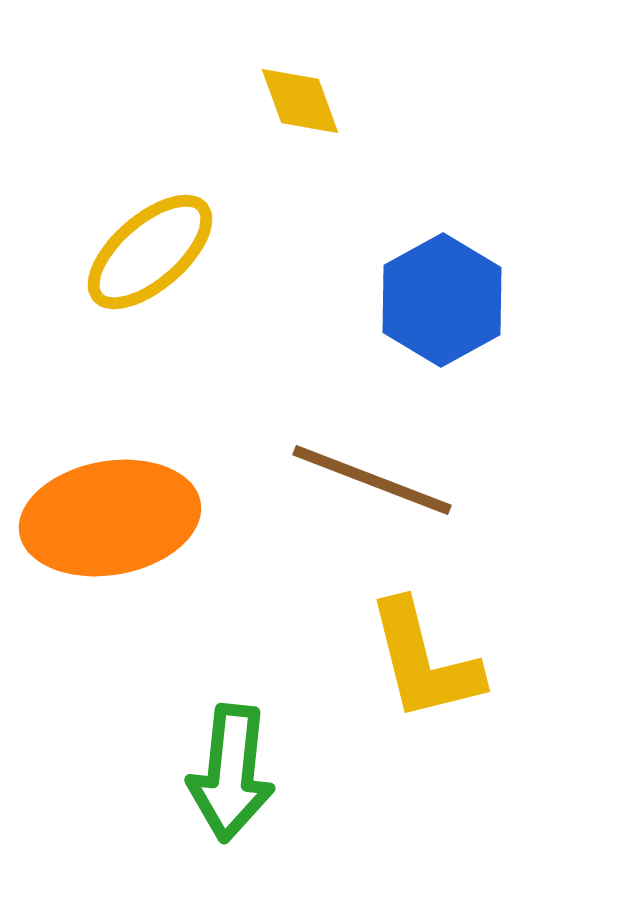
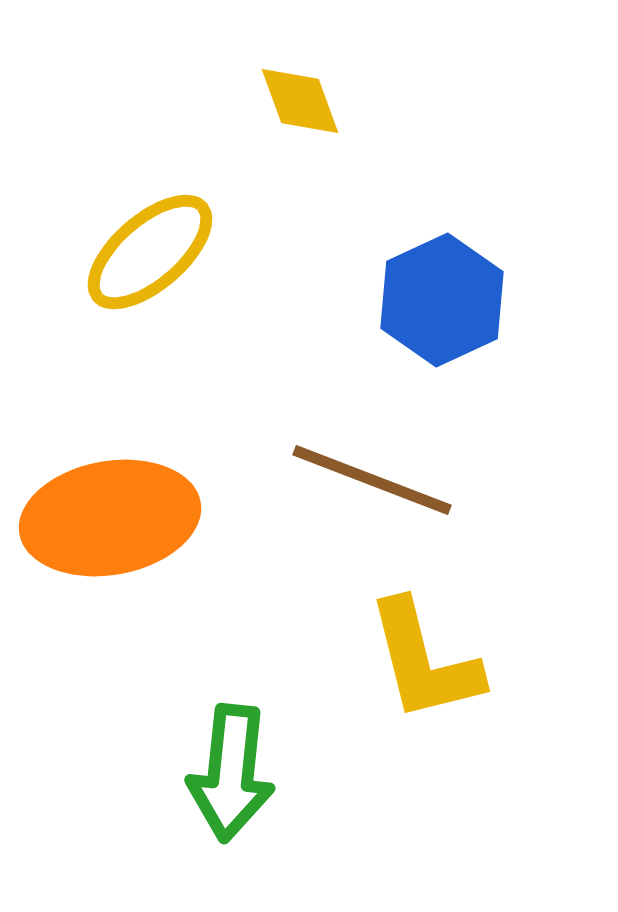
blue hexagon: rotated 4 degrees clockwise
